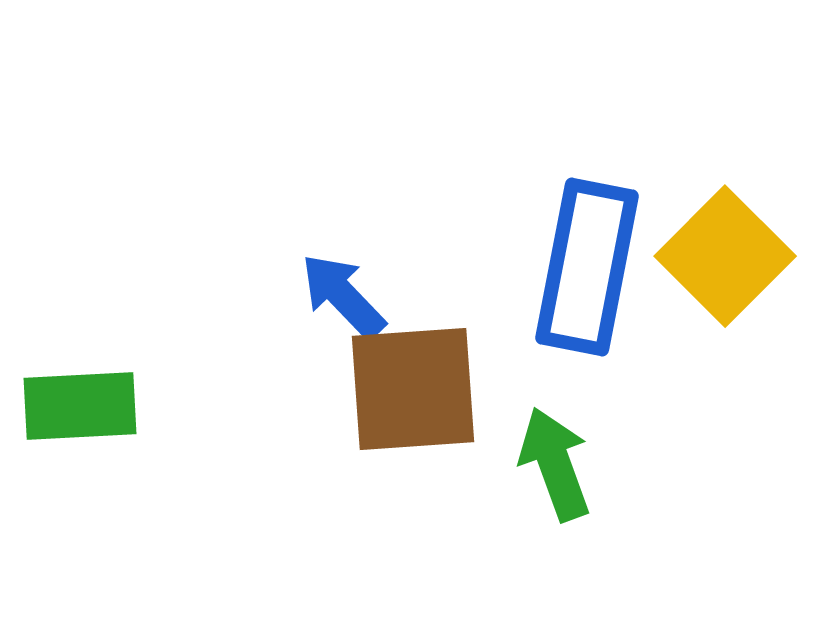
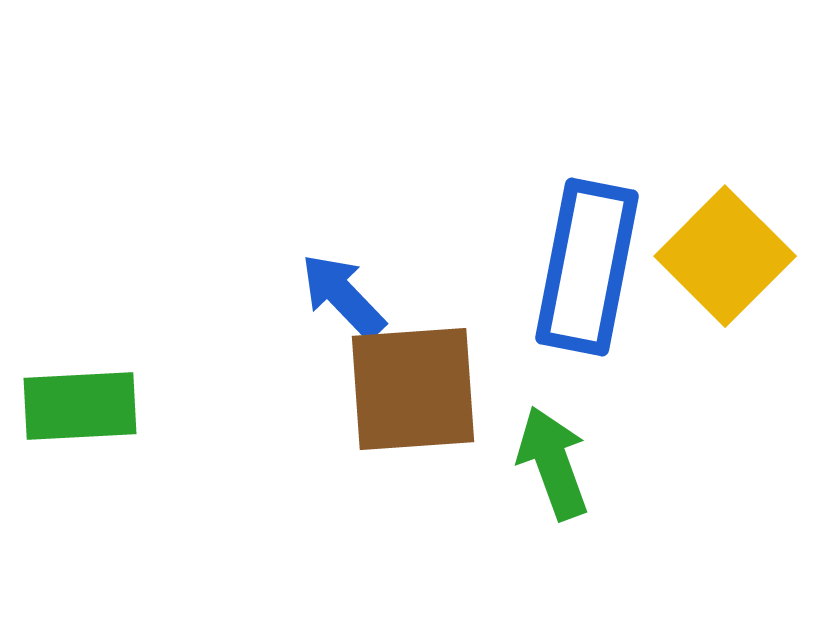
green arrow: moved 2 px left, 1 px up
